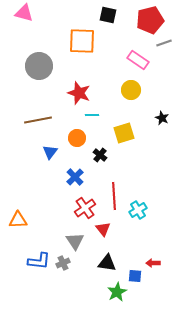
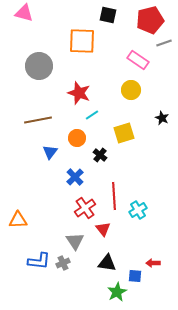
cyan line: rotated 32 degrees counterclockwise
